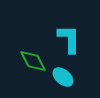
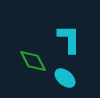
cyan ellipse: moved 2 px right, 1 px down
